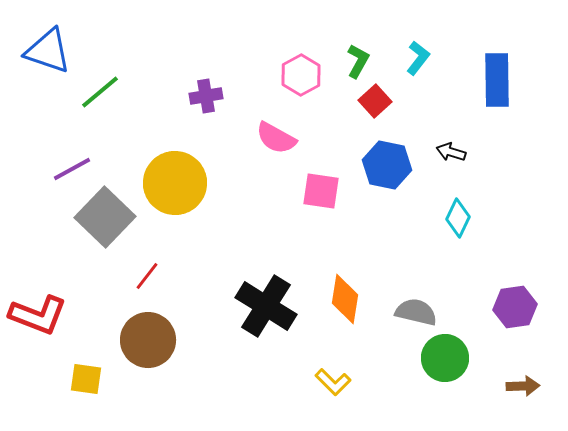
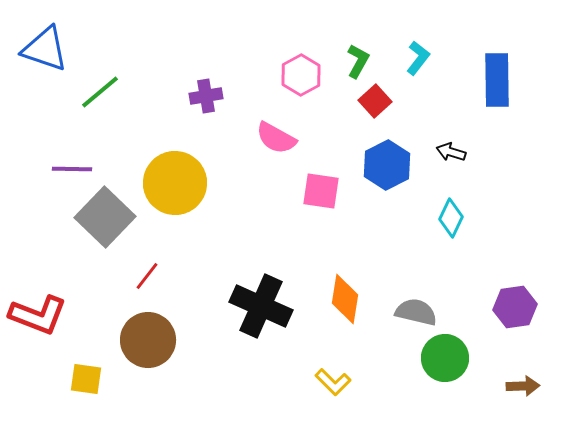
blue triangle: moved 3 px left, 2 px up
blue hexagon: rotated 21 degrees clockwise
purple line: rotated 30 degrees clockwise
cyan diamond: moved 7 px left
black cross: moved 5 px left; rotated 8 degrees counterclockwise
